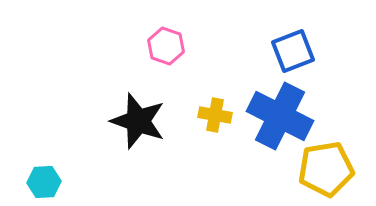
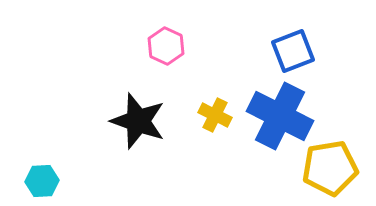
pink hexagon: rotated 6 degrees clockwise
yellow cross: rotated 16 degrees clockwise
yellow pentagon: moved 4 px right, 1 px up
cyan hexagon: moved 2 px left, 1 px up
